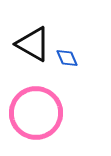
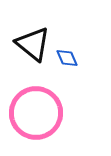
black triangle: rotated 9 degrees clockwise
